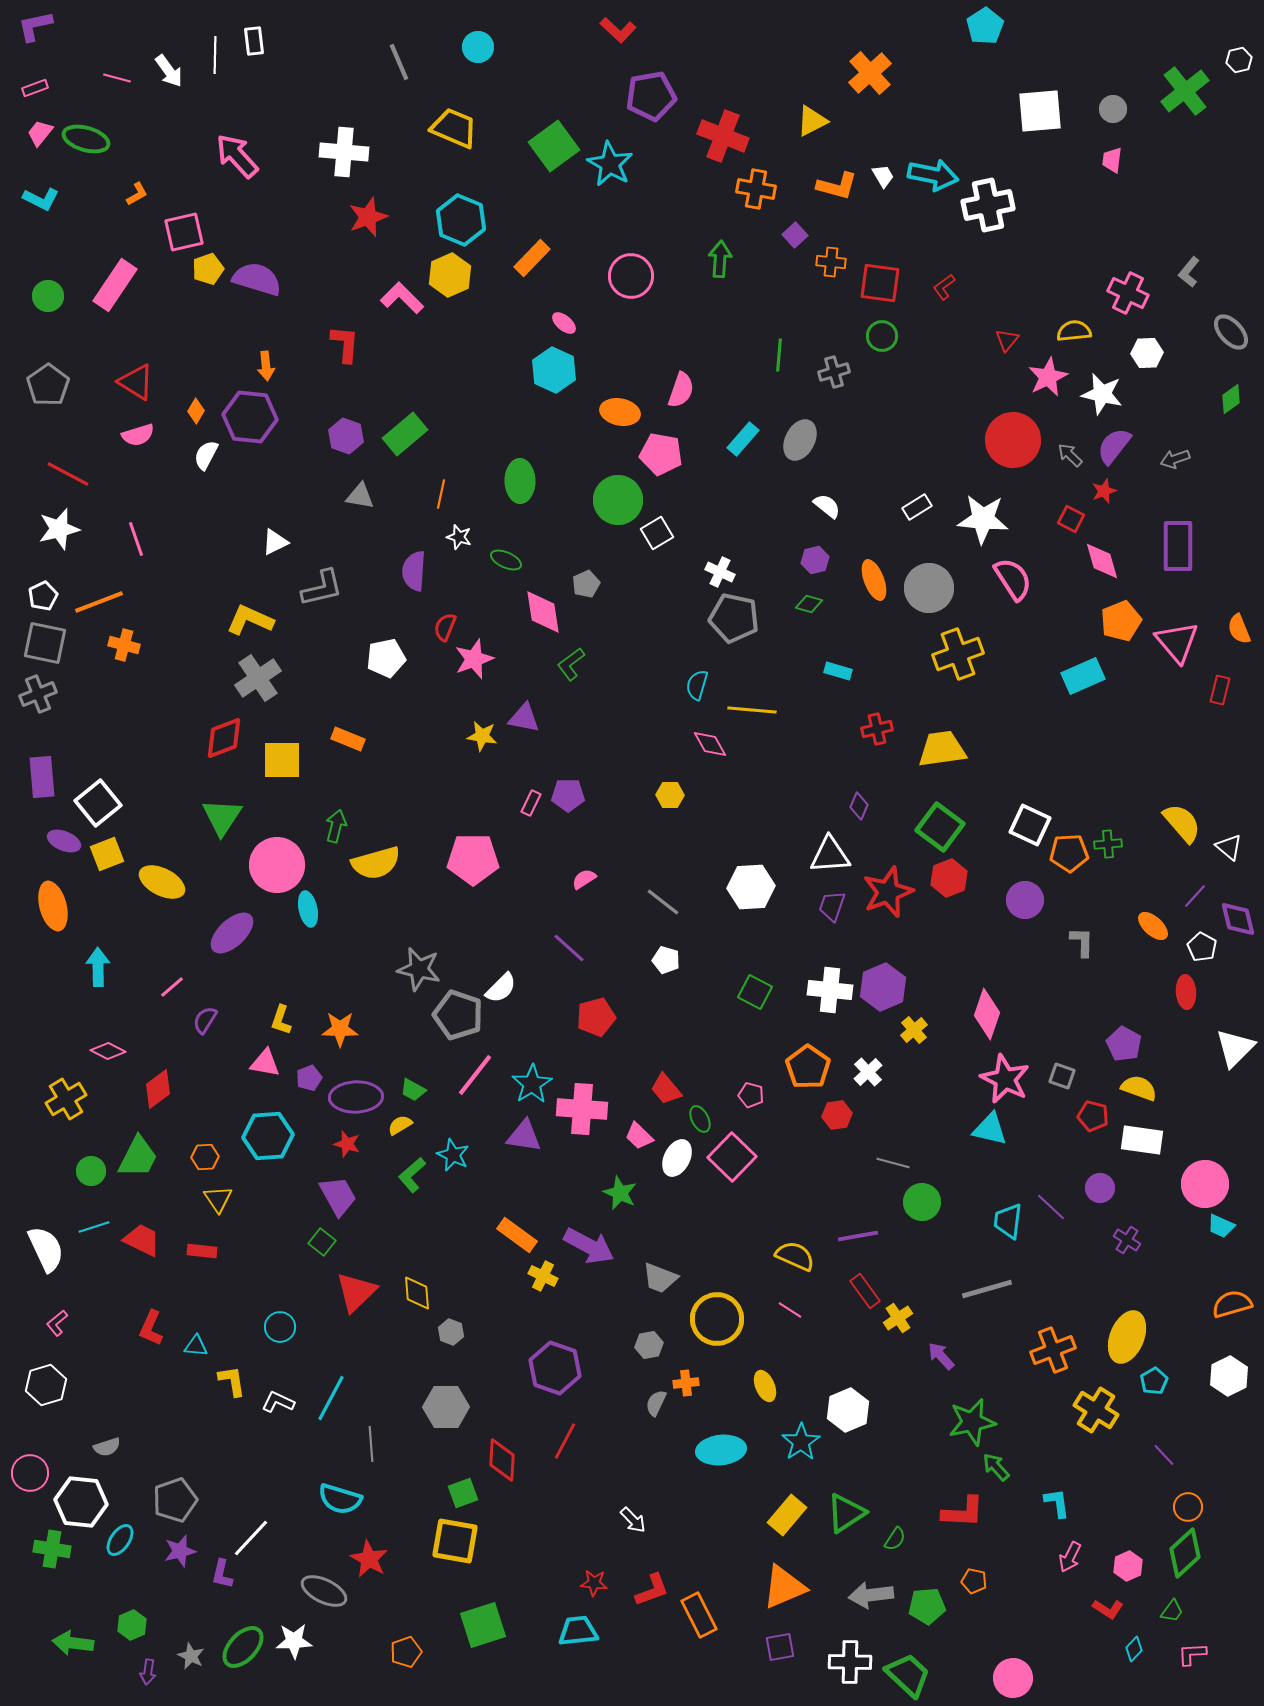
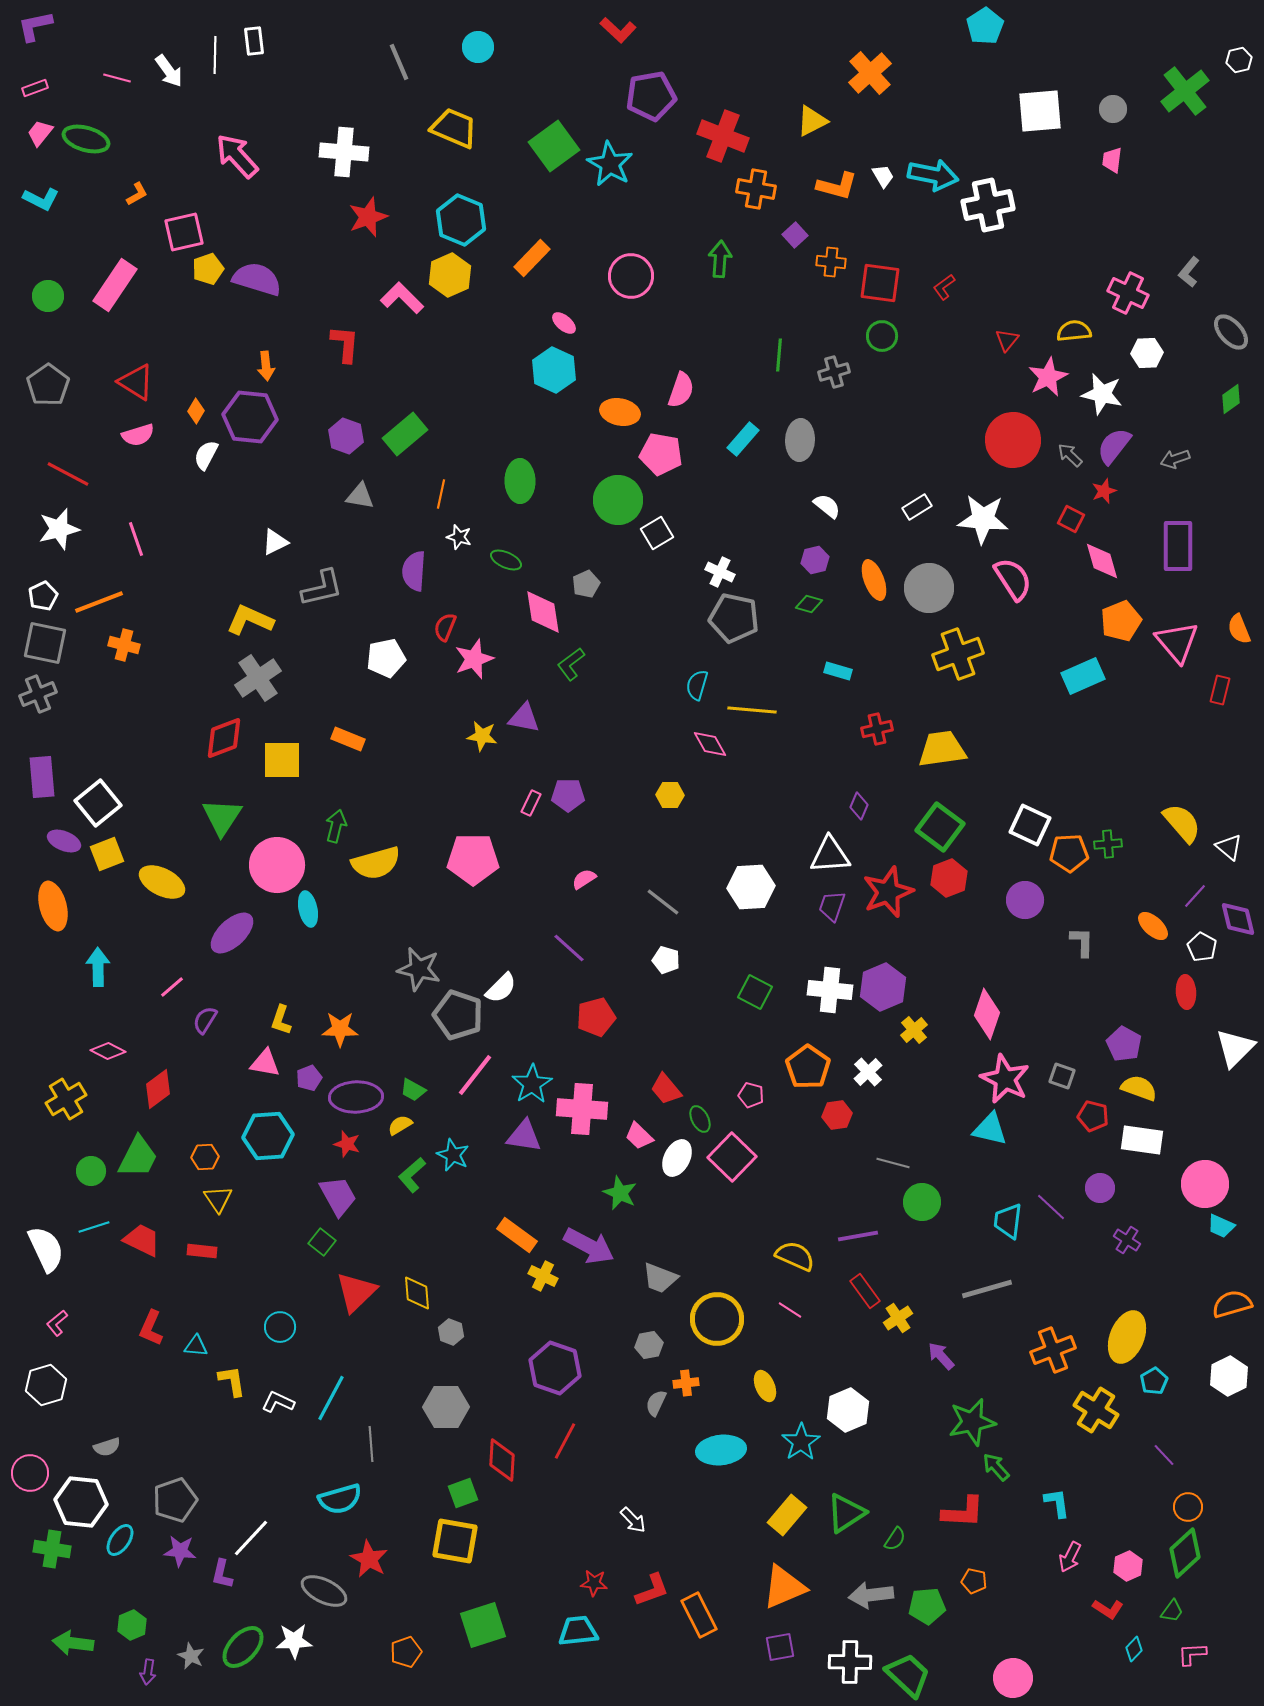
gray ellipse at (800, 440): rotated 24 degrees counterclockwise
cyan semicircle at (340, 1499): rotated 33 degrees counterclockwise
purple star at (180, 1551): rotated 20 degrees clockwise
